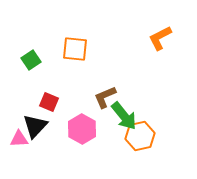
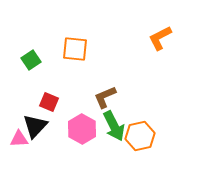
green arrow: moved 10 px left, 10 px down; rotated 12 degrees clockwise
